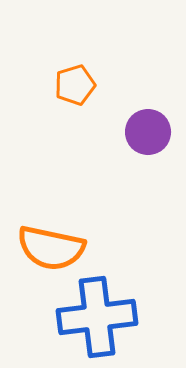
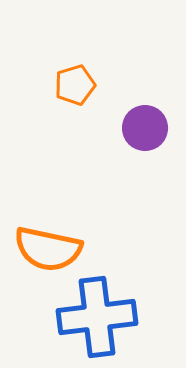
purple circle: moved 3 px left, 4 px up
orange semicircle: moved 3 px left, 1 px down
